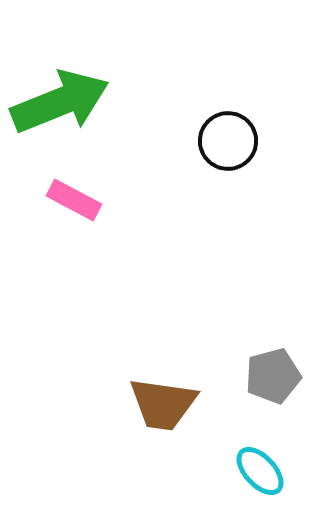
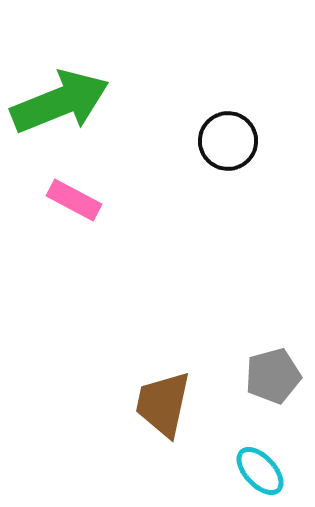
brown trapezoid: rotated 94 degrees clockwise
